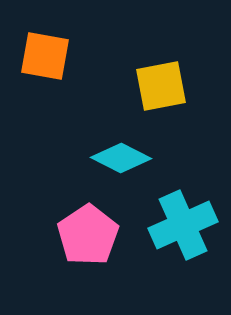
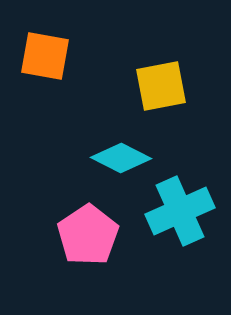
cyan cross: moved 3 px left, 14 px up
